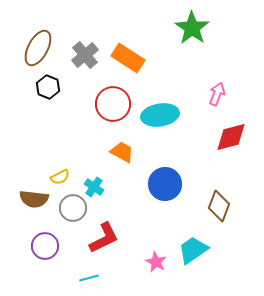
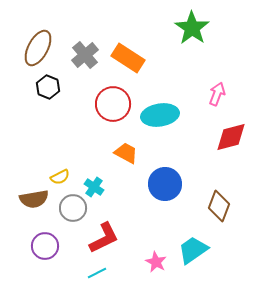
orange trapezoid: moved 4 px right, 1 px down
brown semicircle: rotated 16 degrees counterclockwise
cyan line: moved 8 px right, 5 px up; rotated 12 degrees counterclockwise
